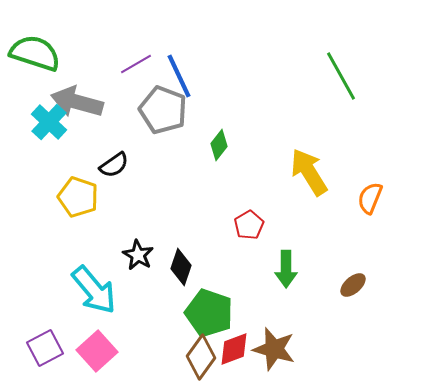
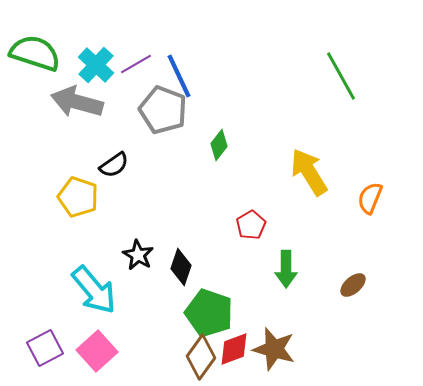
cyan cross: moved 47 px right, 57 px up
red pentagon: moved 2 px right
